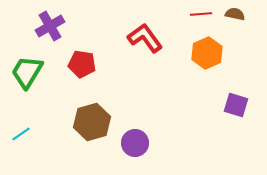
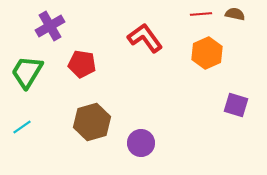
cyan line: moved 1 px right, 7 px up
purple circle: moved 6 px right
